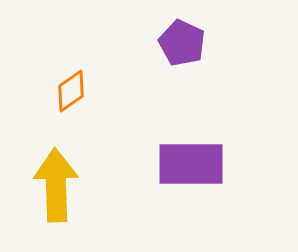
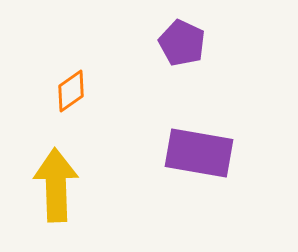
purple rectangle: moved 8 px right, 11 px up; rotated 10 degrees clockwise
